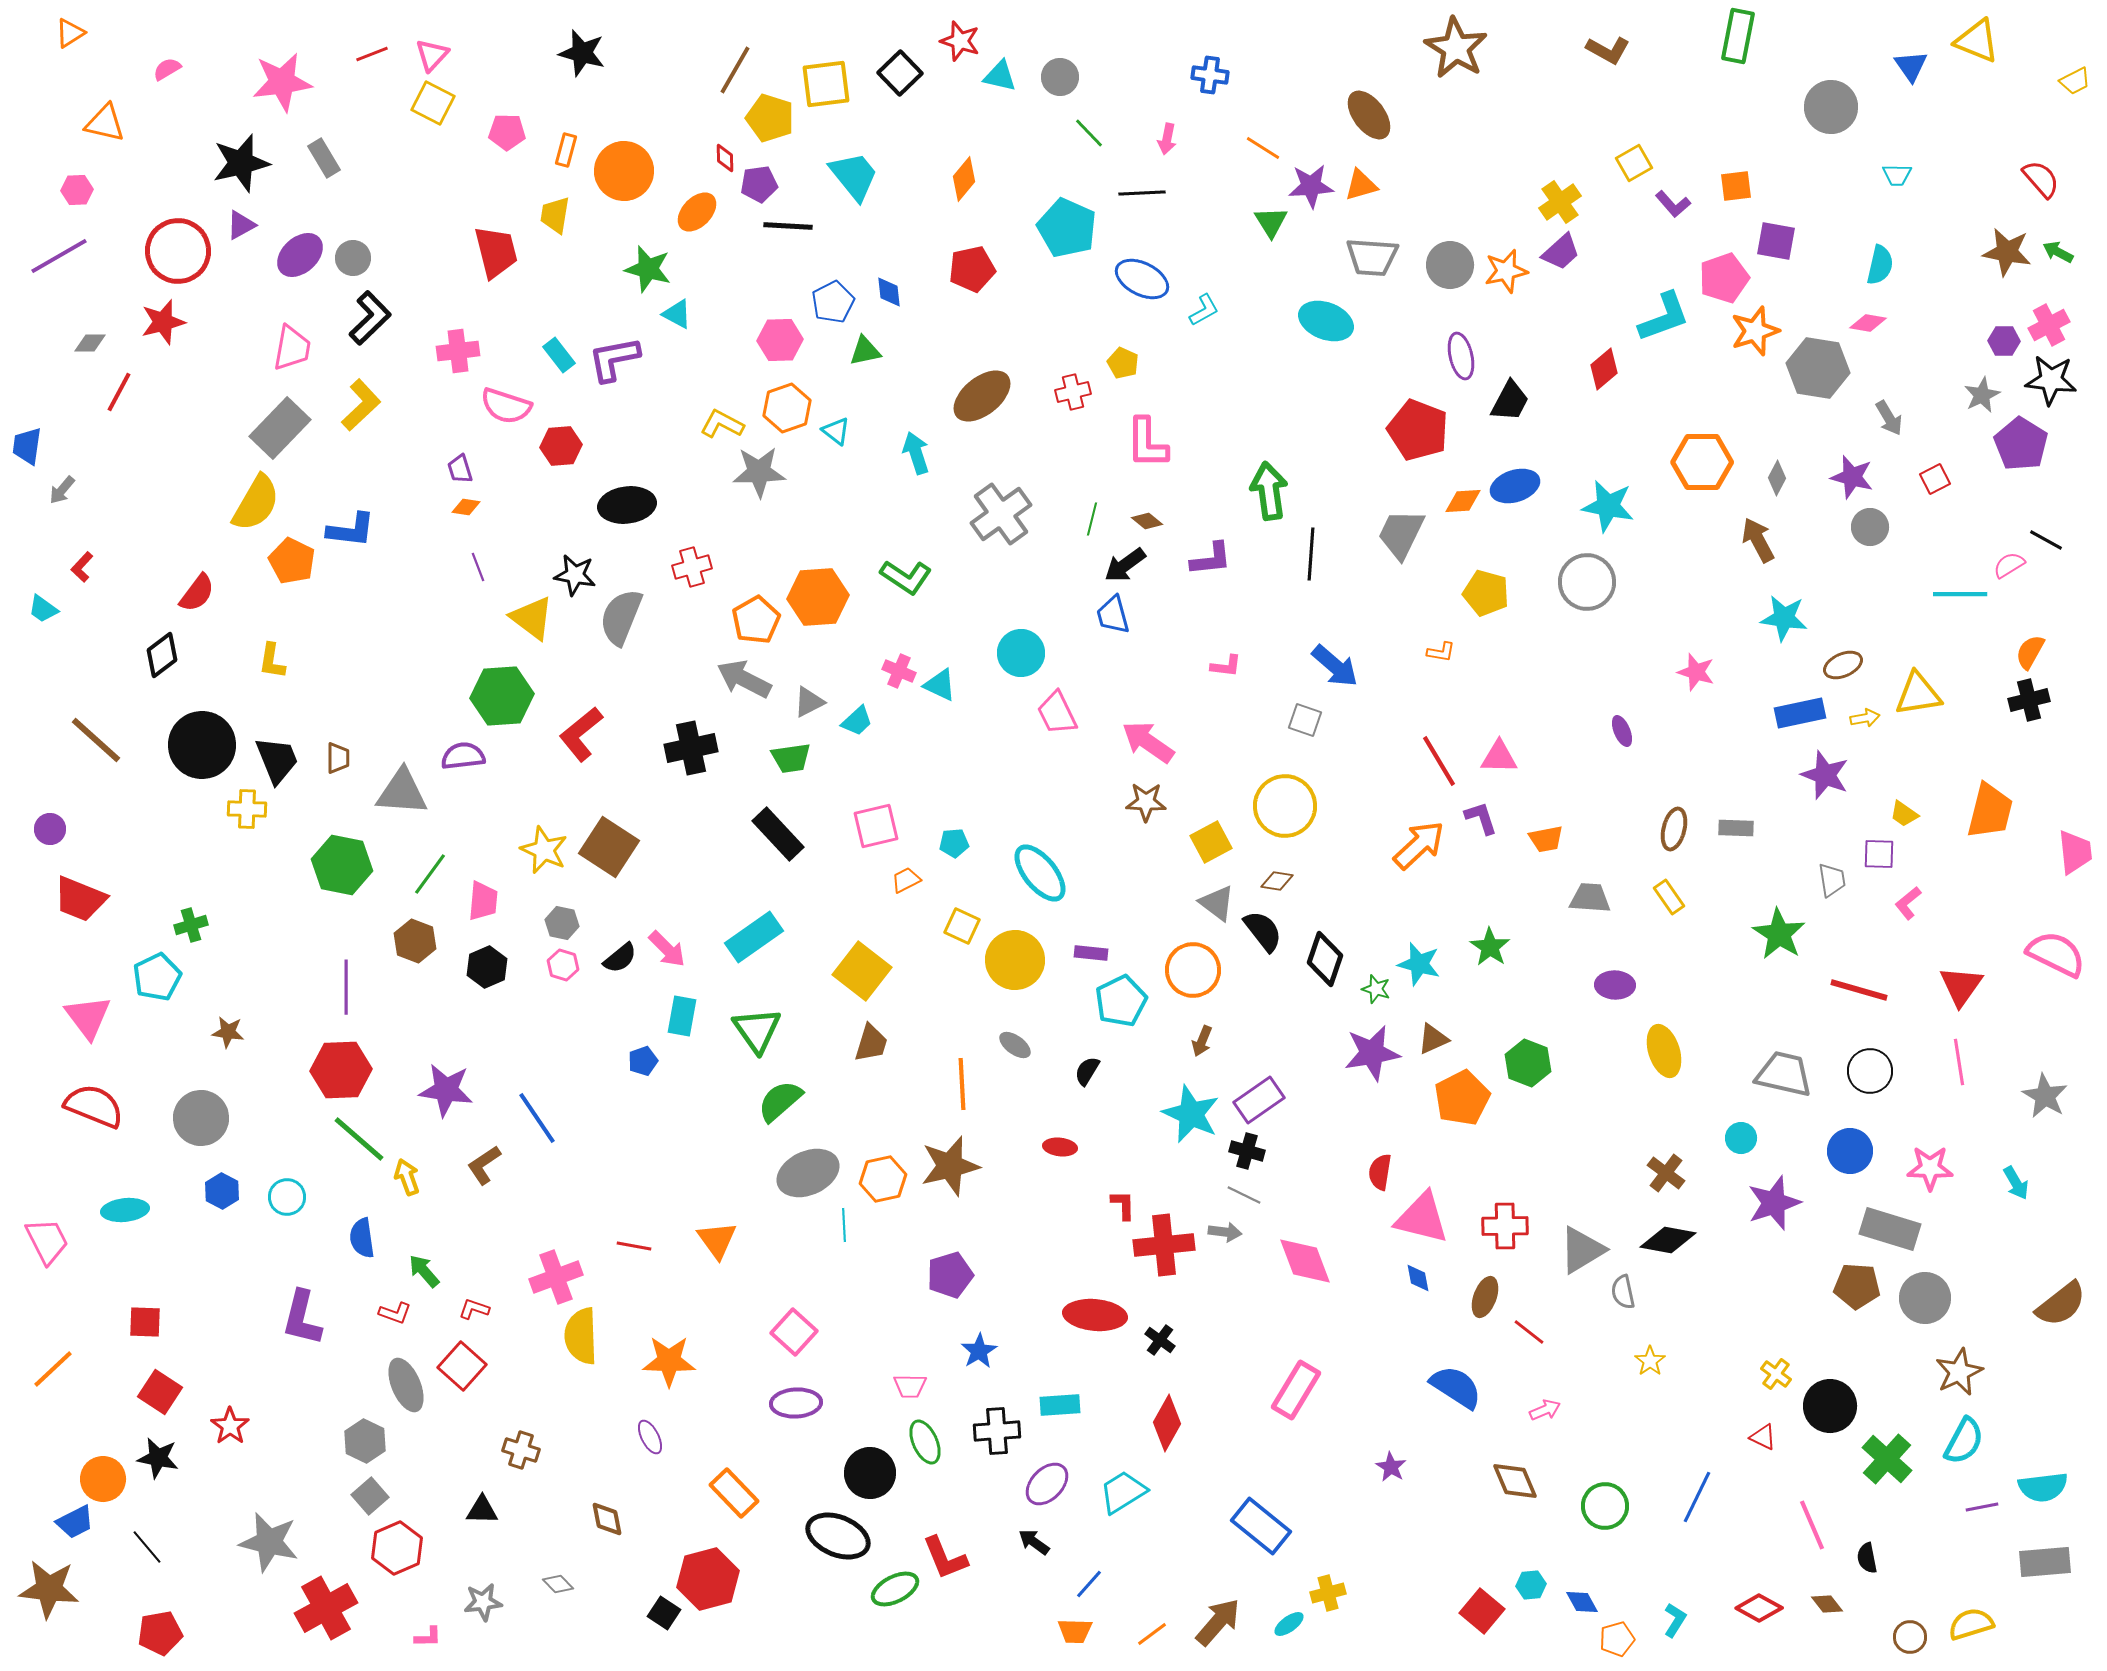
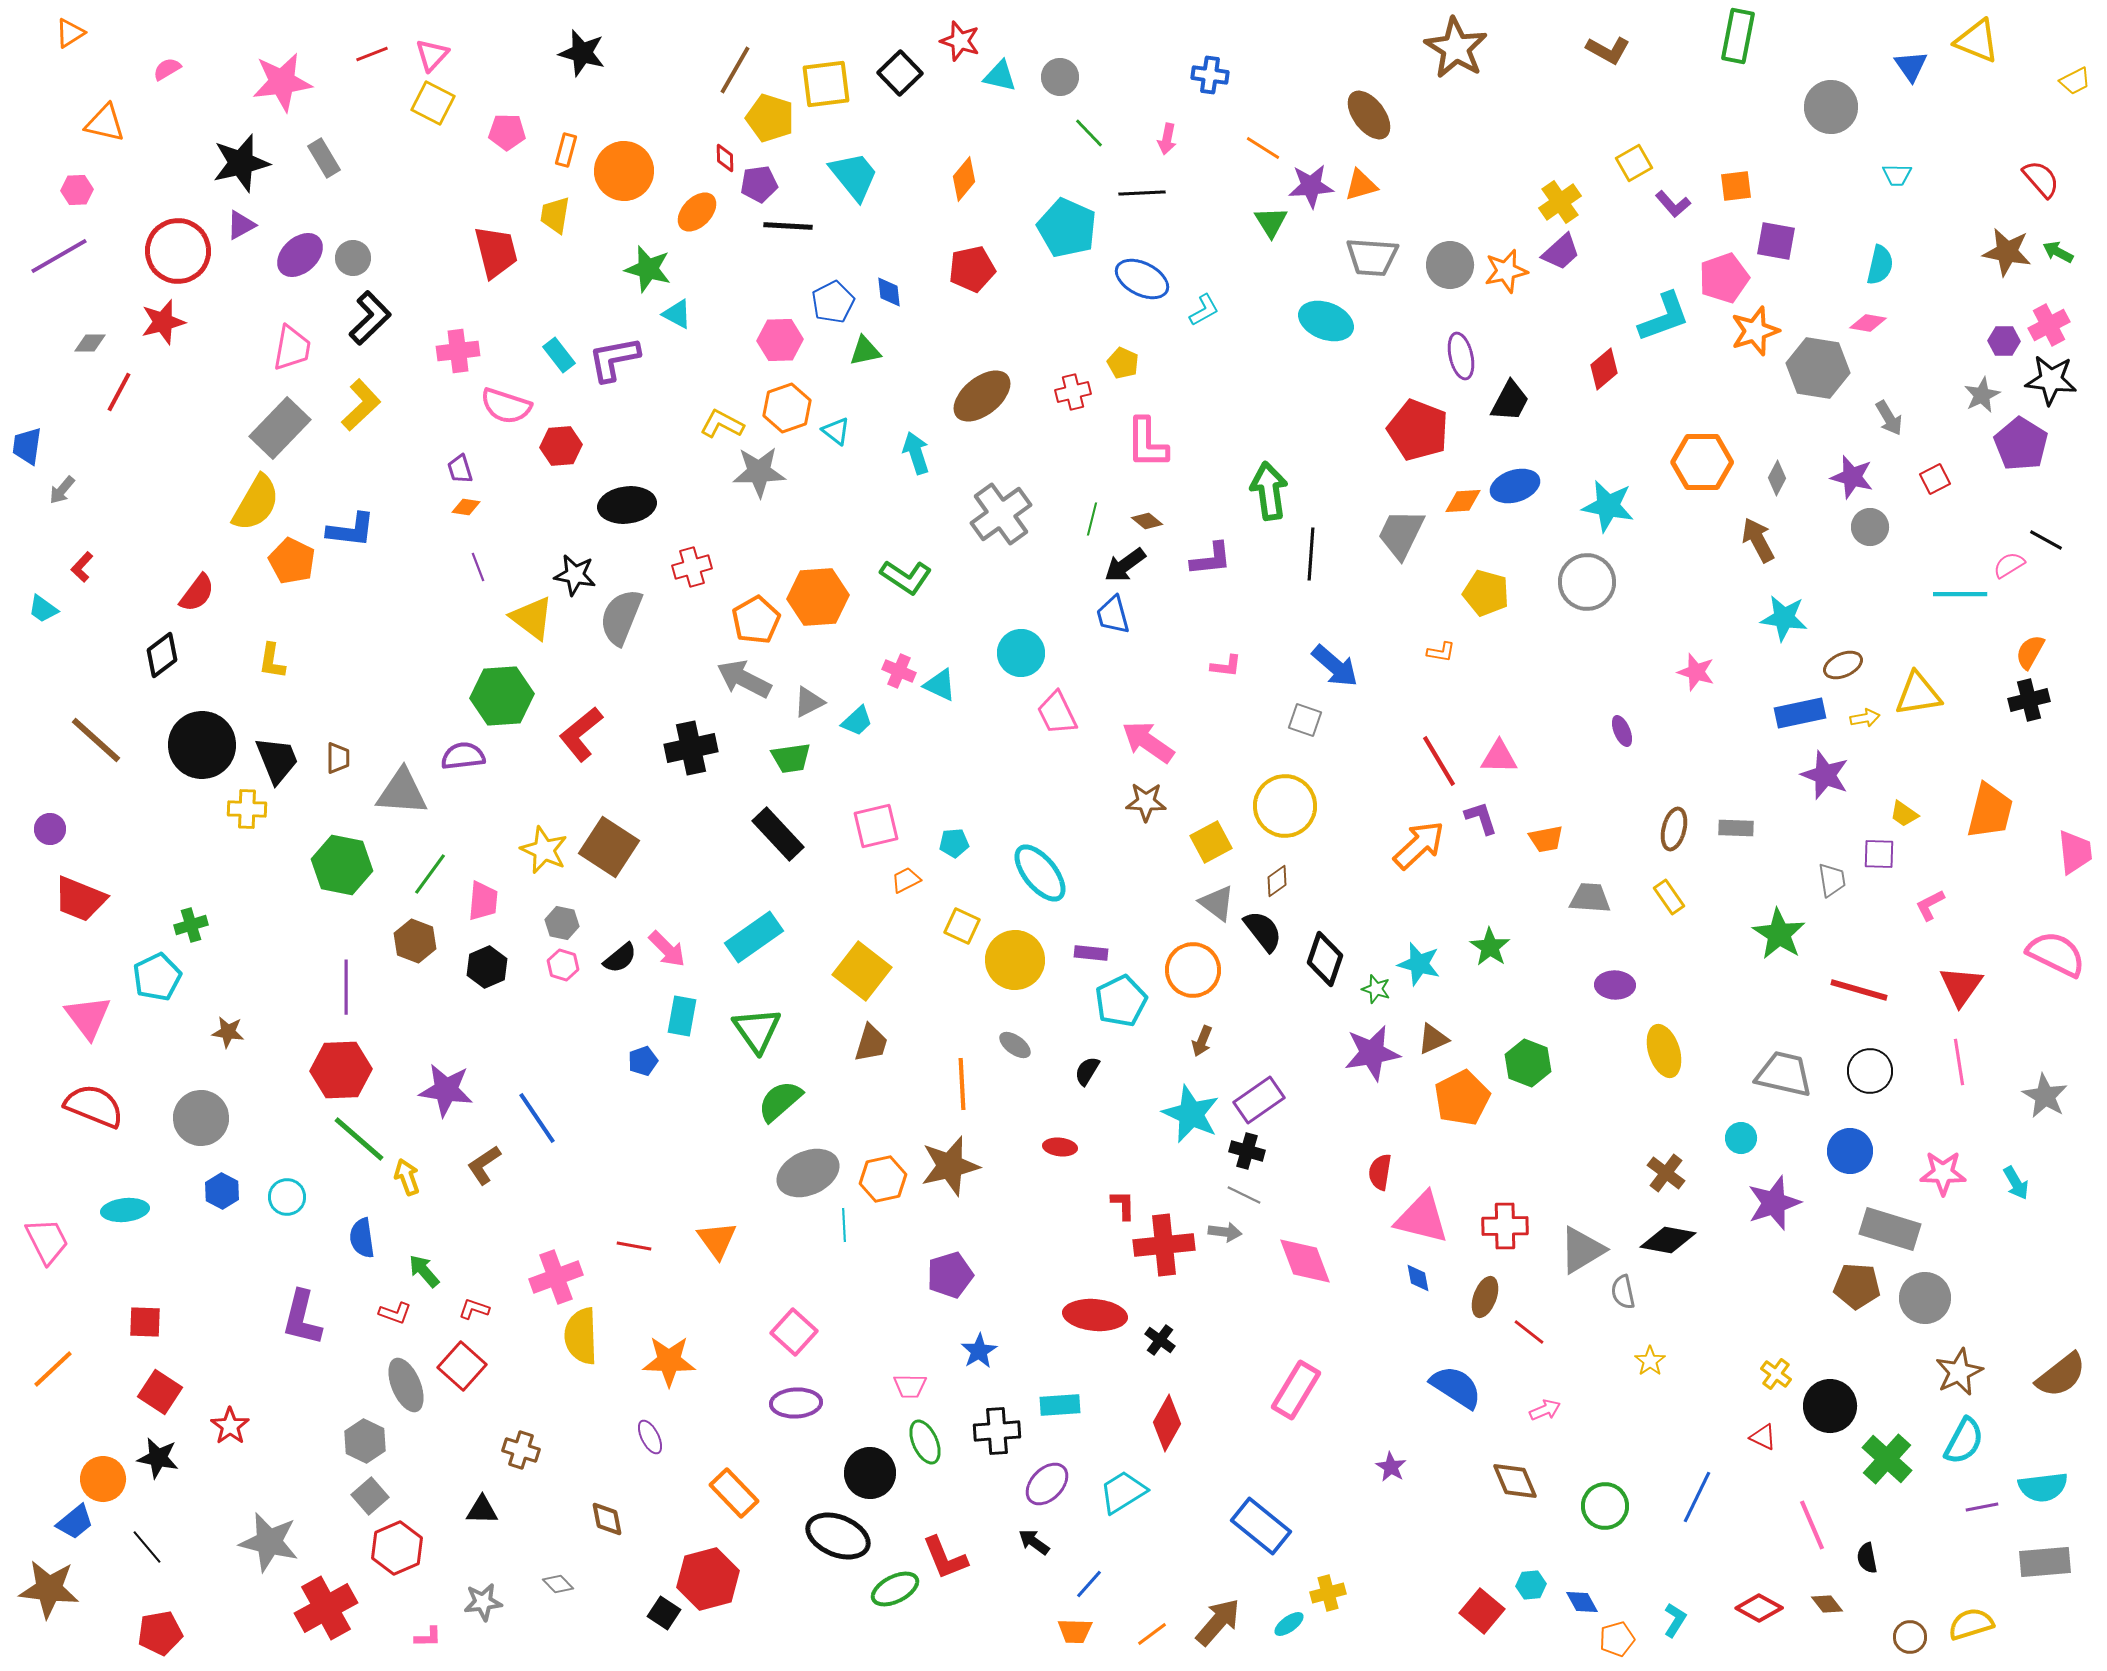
brown diamond at (1277, 881): rotated 44 degrees counterclockwise
pink L-shape at (1908, 903): moved 22 px right, 2 px down; rotated 12 degrees clockwise
pink star at (1930, 1168): moved 13 px right, 5 px down
brown semicircle at (2061, 1304): moved 71 px down
blue trapezoid at (75, 1522): rotated 12 degrees counterclockwise
